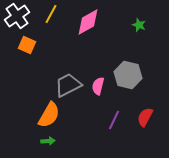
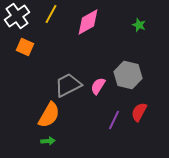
orange square: moved 2 px left, 2 px down
pink semicircle: rotated 18 degrees clockwise
red semicircle: moved 6 px left, 5 px up
